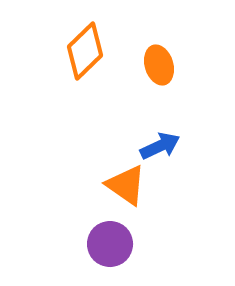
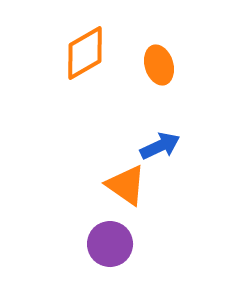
orange diamond: moved 2 px down; rotated 14 degrees clockwise
